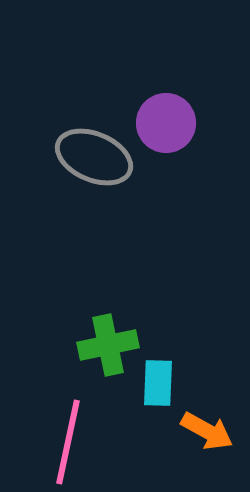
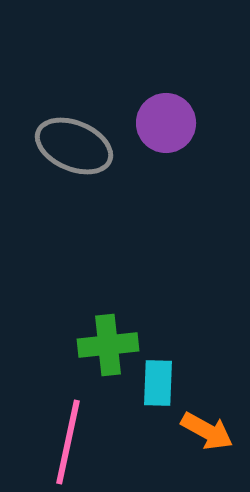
gray ellipse: moved 20 px left, 11 px up
green cross: rotated 6 degrees clockwise
